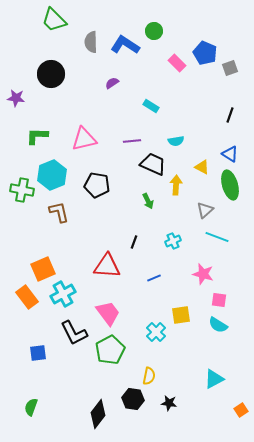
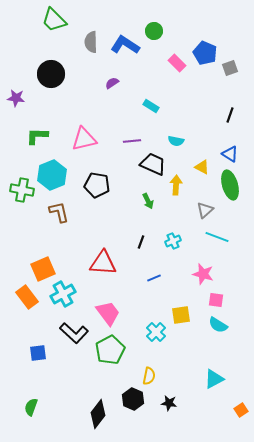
cyan semicircle at (176, 141): rotated 21 degrees clockwise
black line at (134, 242): moved 7 px right
red triangle at (107, 266): moved 4 px left, 3 px up
pink square at (219, 300): moved 3 px left
black L-shape at (74, 333): rotated 20 degrees counterclockwise
black hexagon at (133, 399): rotated 15 degrees clockwise
